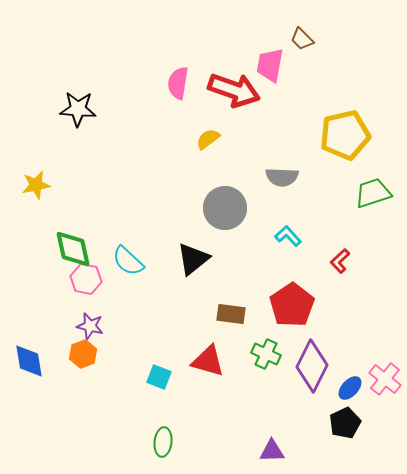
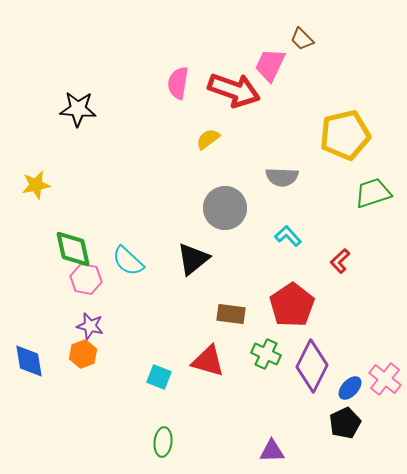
pink trapezoid: rotated 15 degrees clockwise
